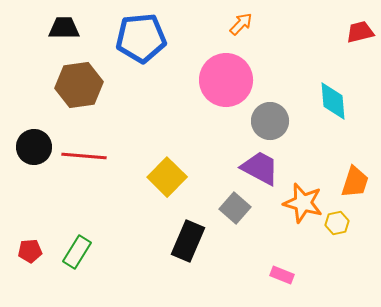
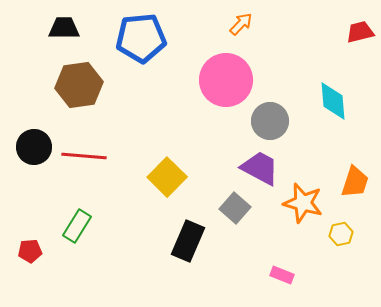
yellow hexagon: moved 4 px right, 11 px down
green rectangle: moved 26 px up
